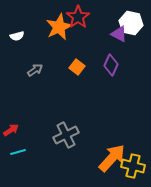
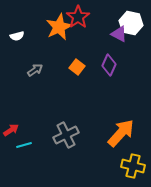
purple diamond: moved 2 px left
cyan line: moved 6 px right, 7 px up
orange arrow: moved 9 px right, 25 px up
